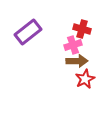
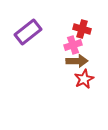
red star: moved 1 px left
